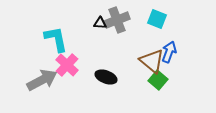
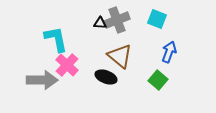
brown triangle: moved 32 px left, 5 px up
gray arrow: rotated 28 degrees clockwise
